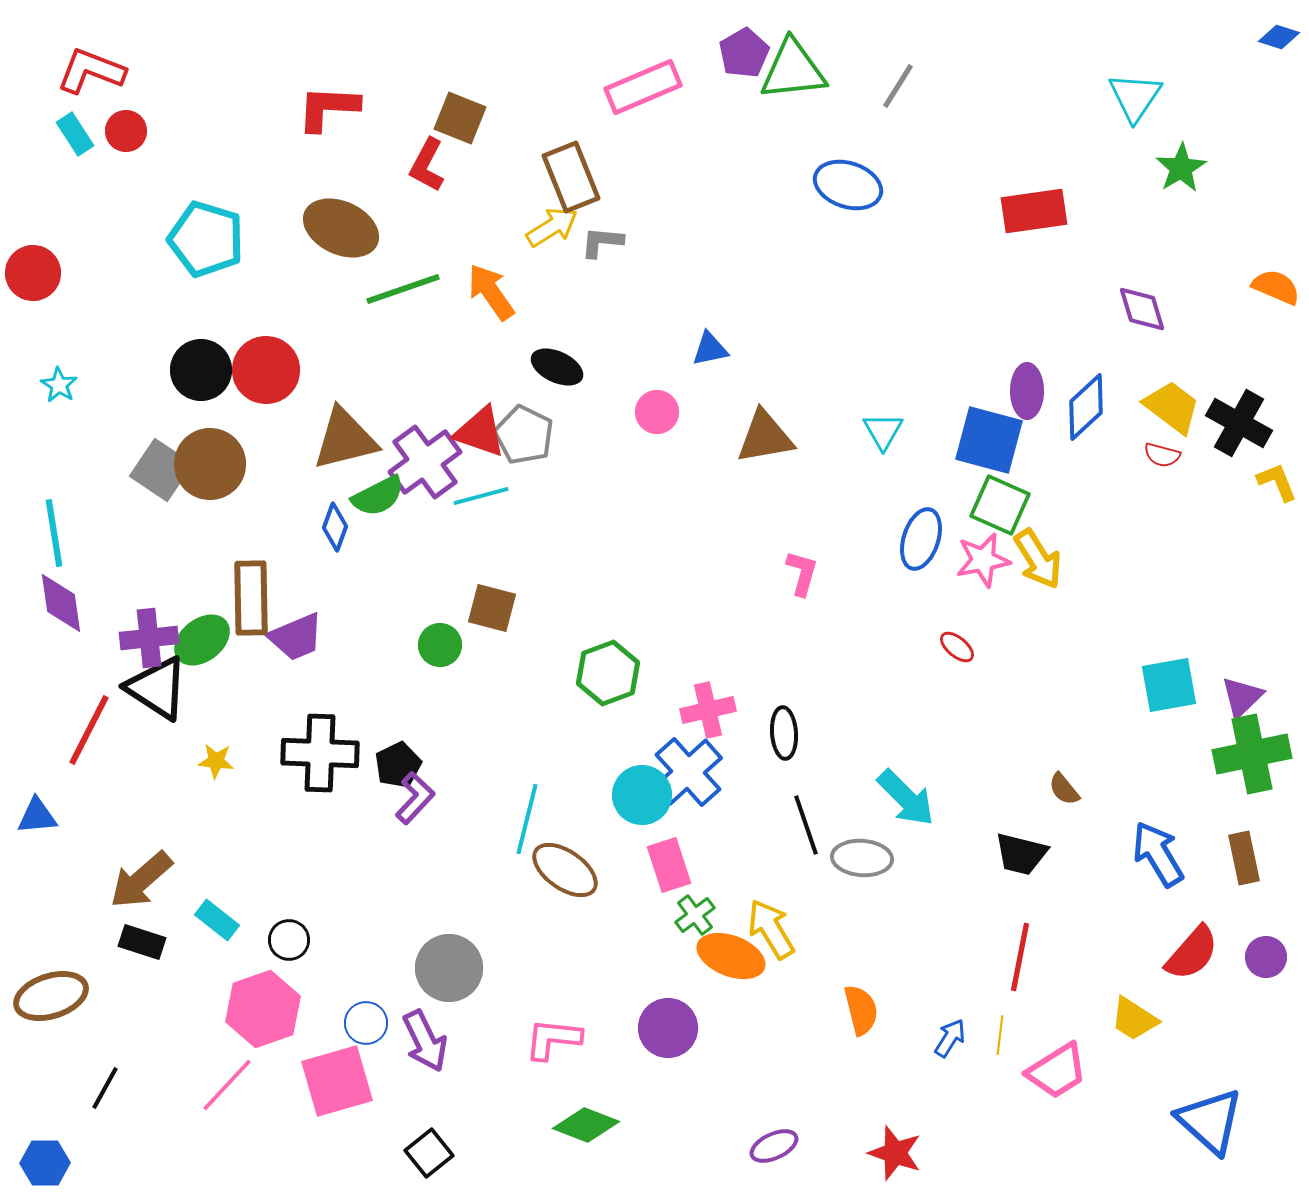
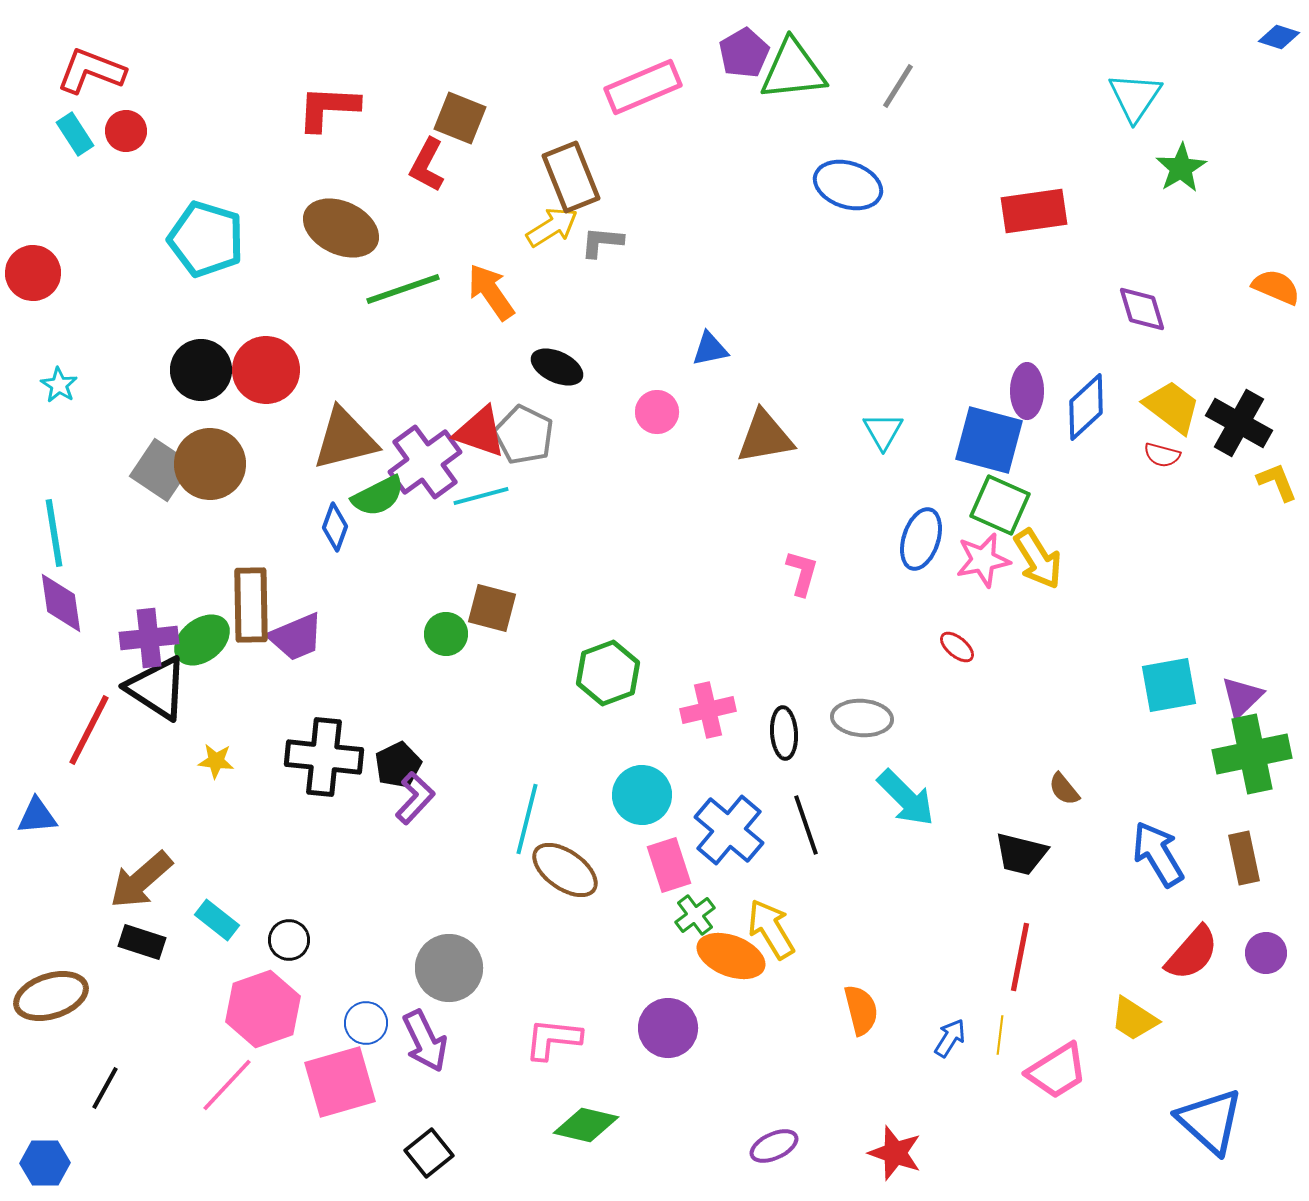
brown rectangle at (251, 598): moved 7 px down
green circle at (440, 645): moved 6 px right, 11 px up
black cross at (320, 753): moved 4 px right, 4 px down; rotated 4 degrees clockwise
blue cross at (688, 772): moved 41 px right, 58 px down; rotated 8 degrees counterclockwise
gray ellipse at (862, 858): moved 140 px up
purple circle at (1266, 957): moved 4 px up
pink square at (337, 1081): moved 3 px right, 1 px down
green diamond at (586, 1125): rotated 8 degrees counterclockwise
